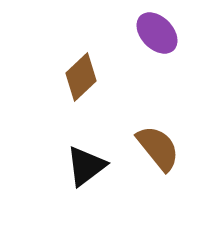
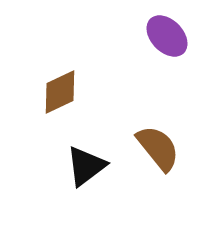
purple ellipse: moved 10 px right, 3 px down
brown diamond: moved 21 px left, 15 px down; rotated 18 degrees clockwise
